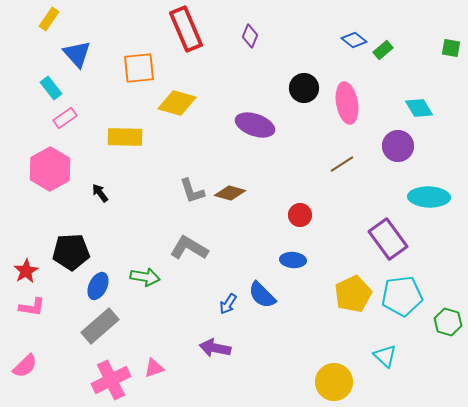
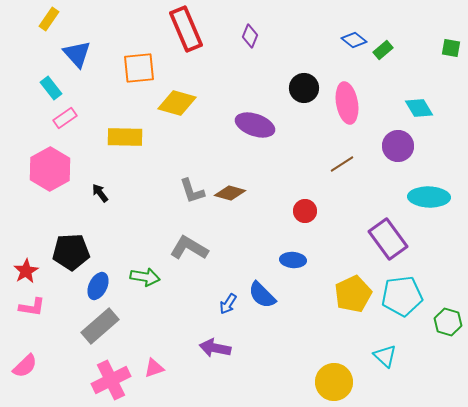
red circle at (300, 215): moved 5 px right, 4 px up
